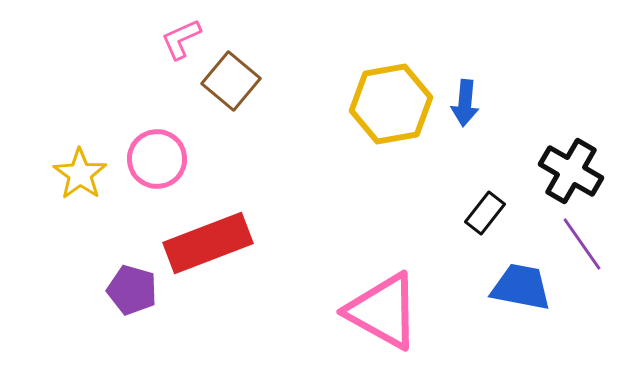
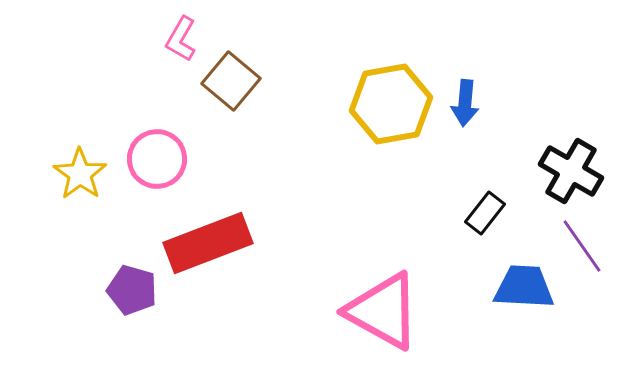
pink L-shape: rotated 36 degrees counterclockwise
purple line: moved 2 px down
blue trapezoid: moved 3 px right; rotated 8 degrees counterclockwise
